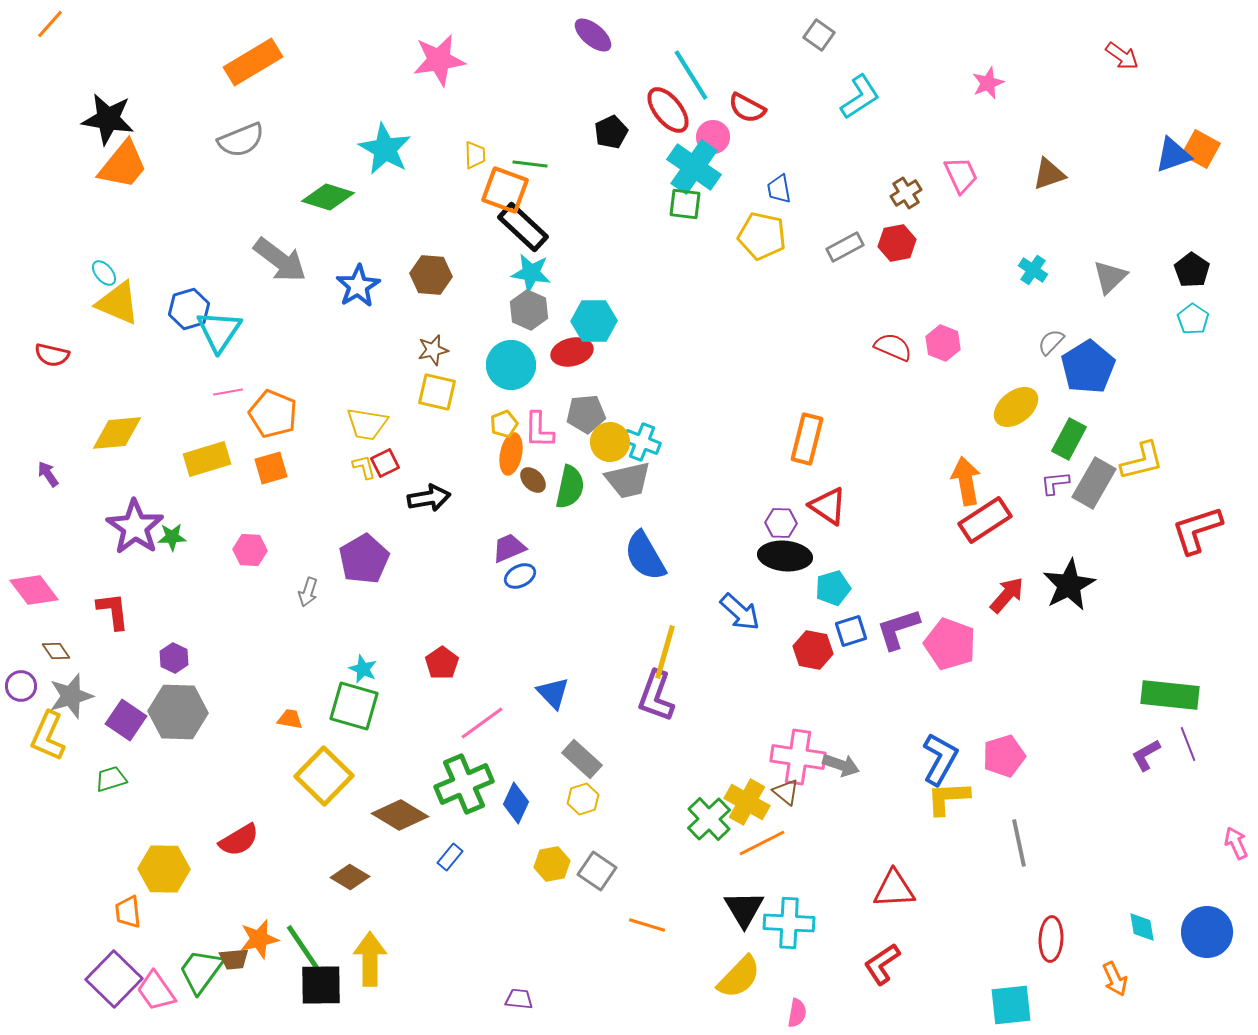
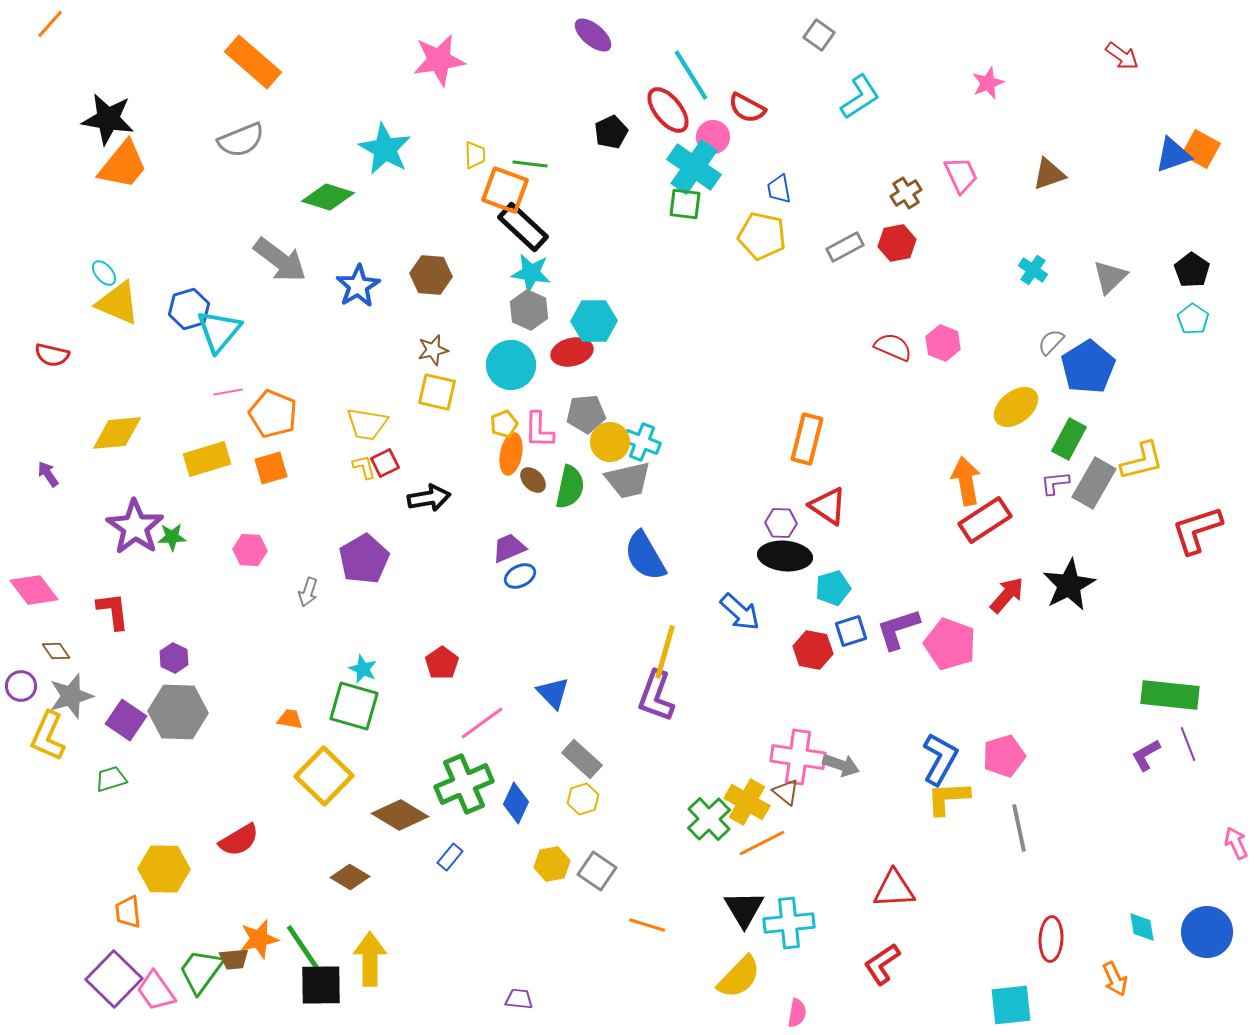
orange rectangle at (253, 62): rotated 72 degrees clockwise
cyan triangle at (219, 331): rotated 6 degrees clockwise
gray line at (1019, 843): moved 15 px up
cyan cross at (789, 923): rotated 9 degrees counterclockwise
